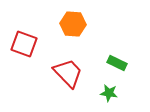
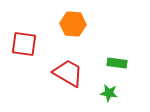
red square: rotated 12 degrees counterclockwise
green rectangle: rotated 18 degrees counterclockwise
red trapezoid: rotated 16 degrees counterclockwise
